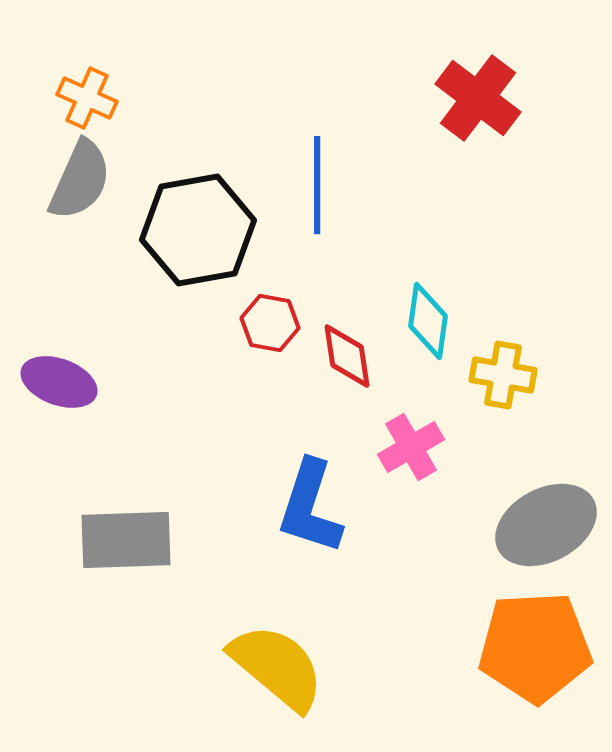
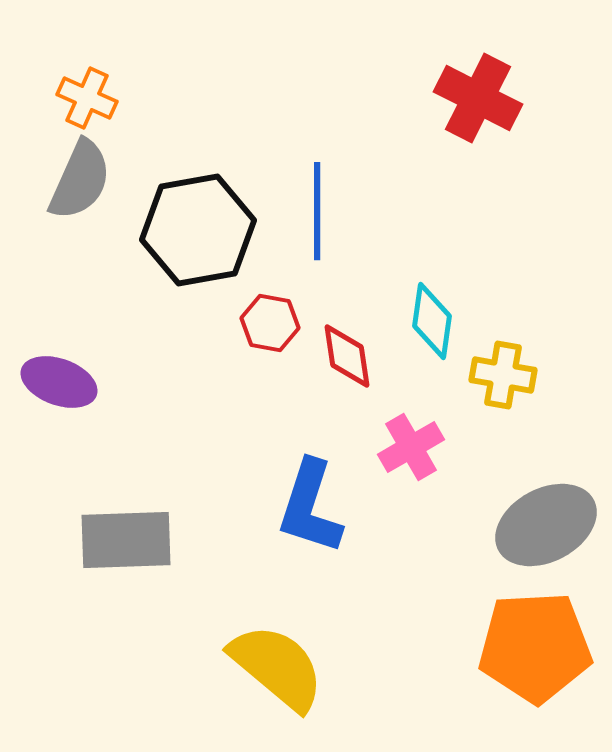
red cross: rotated 10 degrees counterclockwise
blue line: moved 26 px down
cyan diamond: moved 4 px right
